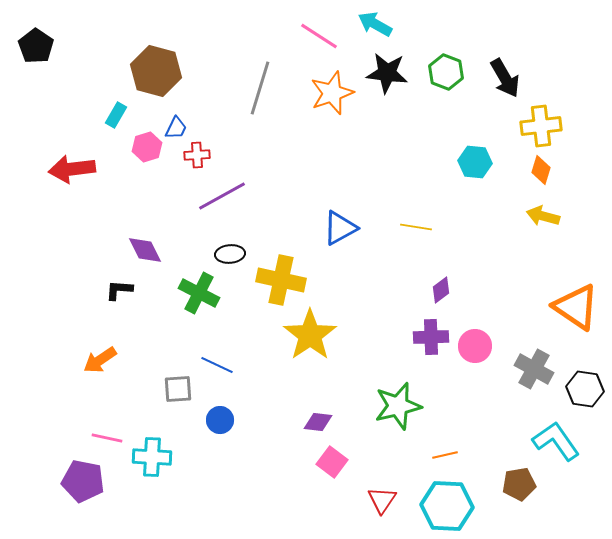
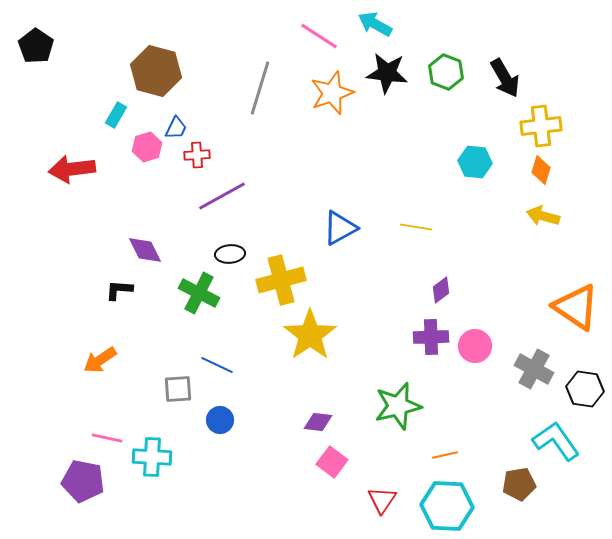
yellow cross at (281, 280): rotated 27 degrees counterclockwise
